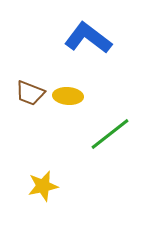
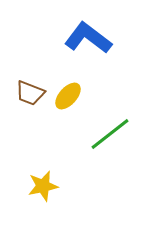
yellow ellipse: rotated 52 degrees counterclockwise
